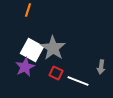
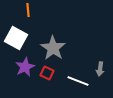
orange line: rotated 24 degrees counterclockwise
white square: moved 16 px left, 12 px up
gray arrow: moved 1 px left, 2 px down
red square: moved 9 px left
